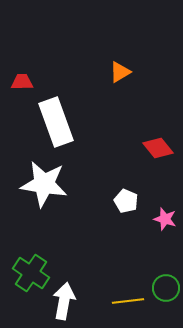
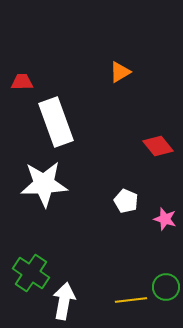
red diamond: moved 2 px up
white star: rotated 12 degrees counterclockwise
green circle: moved 1 px up
yellow line: moved 3 px right, 1 px up
